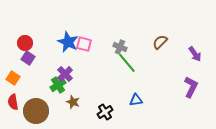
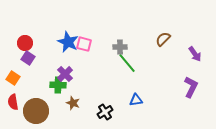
brown semicircle: moved 3 px right, 3 px up
gray cross: rotated 24 degrees counterclockwise
green cross: rotated 35 degrees clockwise
brown star: moved 1 px down
